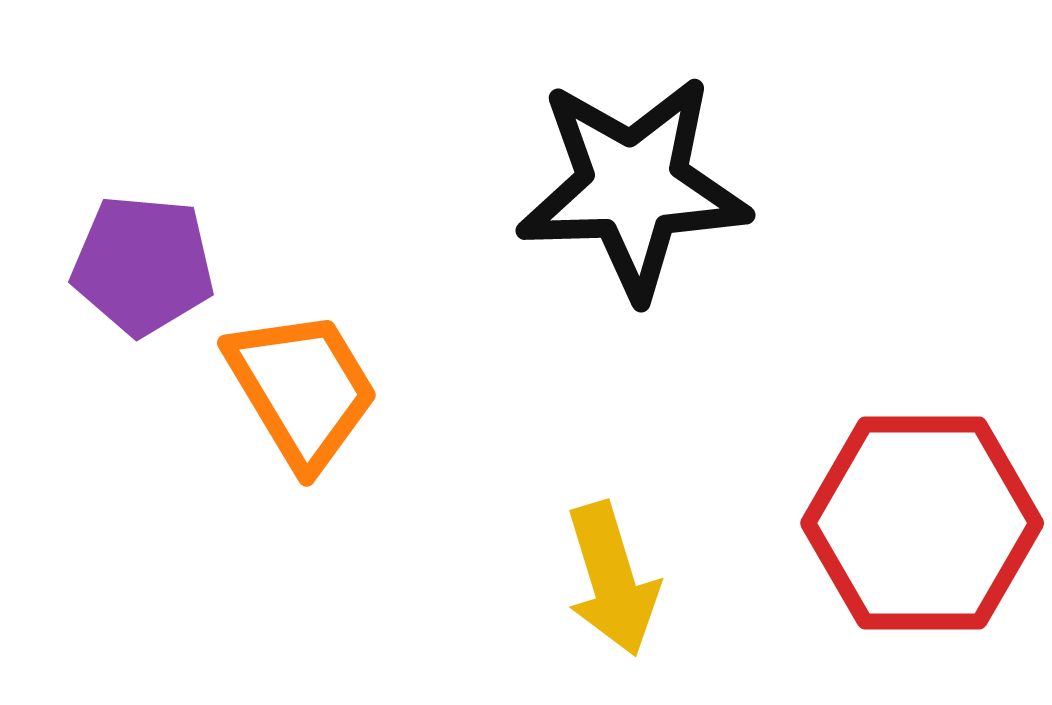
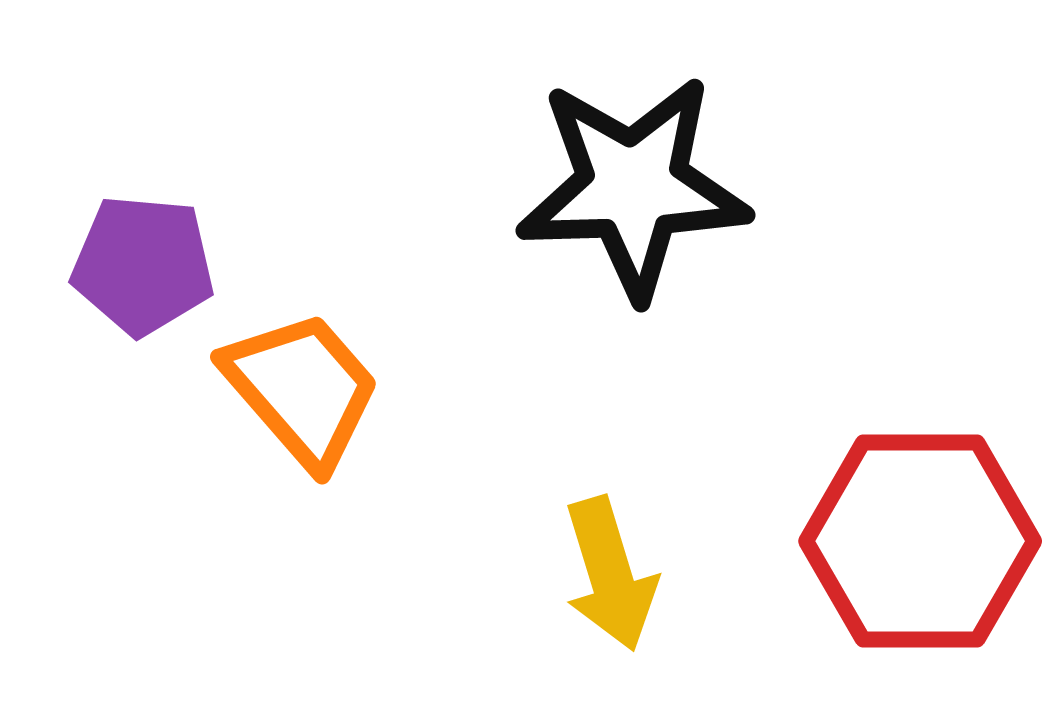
orange trapezoid: rotated 10 degrees counterclockwise
red hexagon: moved 2 px left, 18 px down
yellow arrow: moved 2 px left, 5 px up
